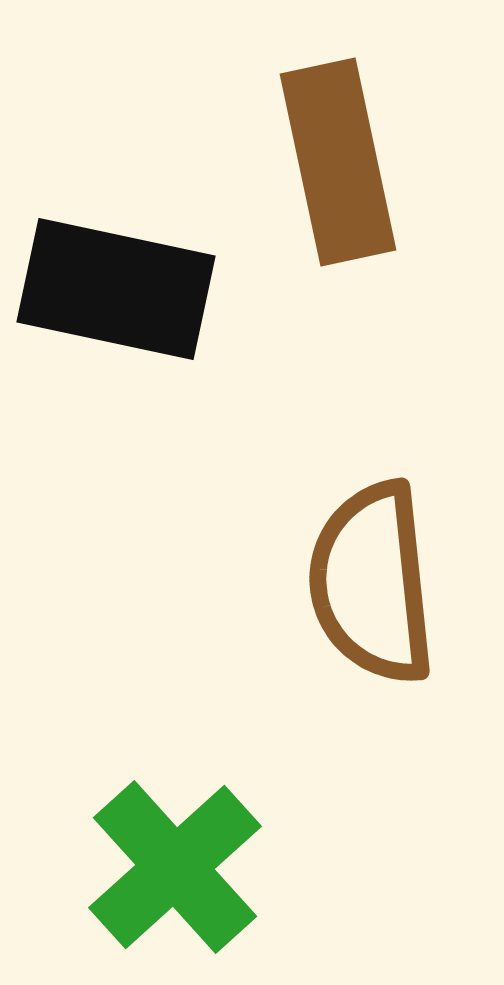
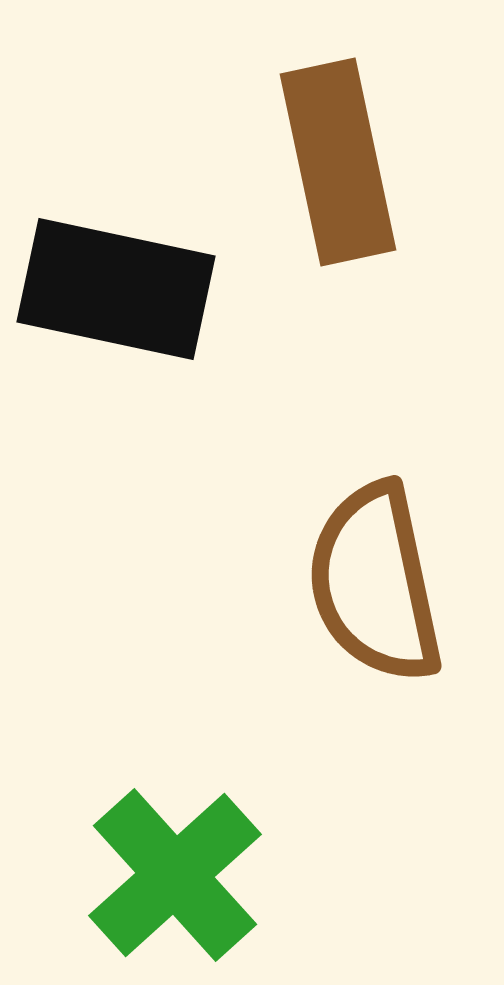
brown semicircle: moved 3 px right; rotated 6 degrees counterclockwise
green cross: moved 8 px down
